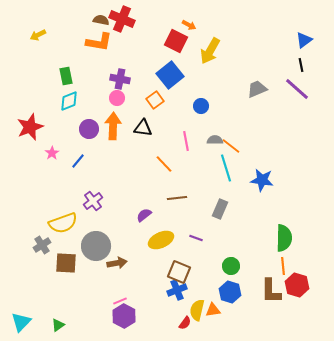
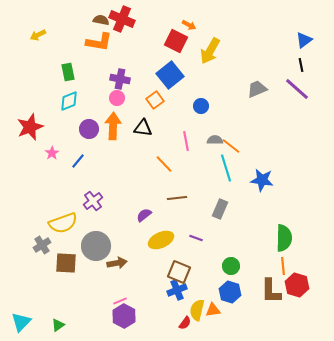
green rectangle at (66, 76): moved 2 px right, 4 px up
